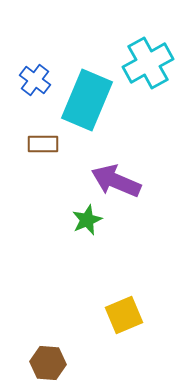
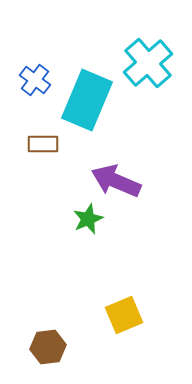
cyan cross: rotated 12 degrees counterclockwise
green star: moved 1 px right, 1 px up
brown hexagon: moved 16 px up; rotated 12 degrees counterclockwise
